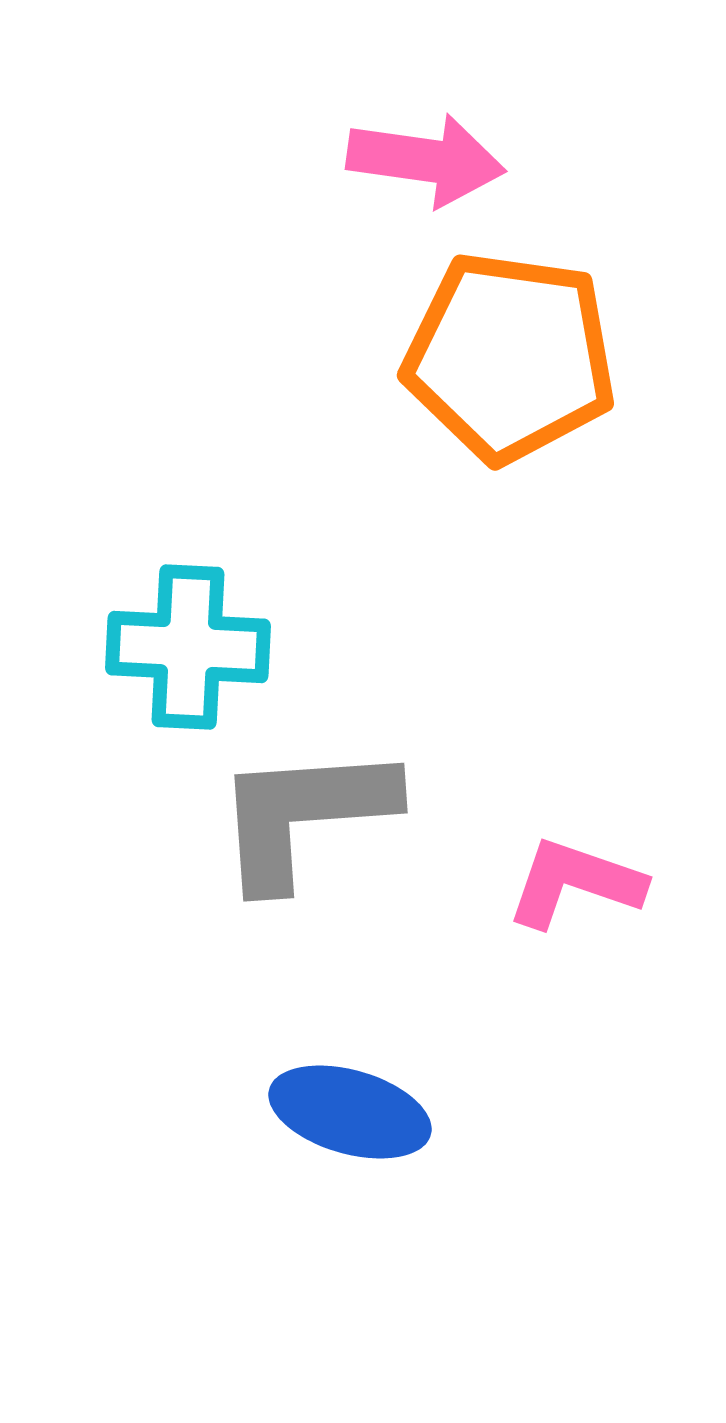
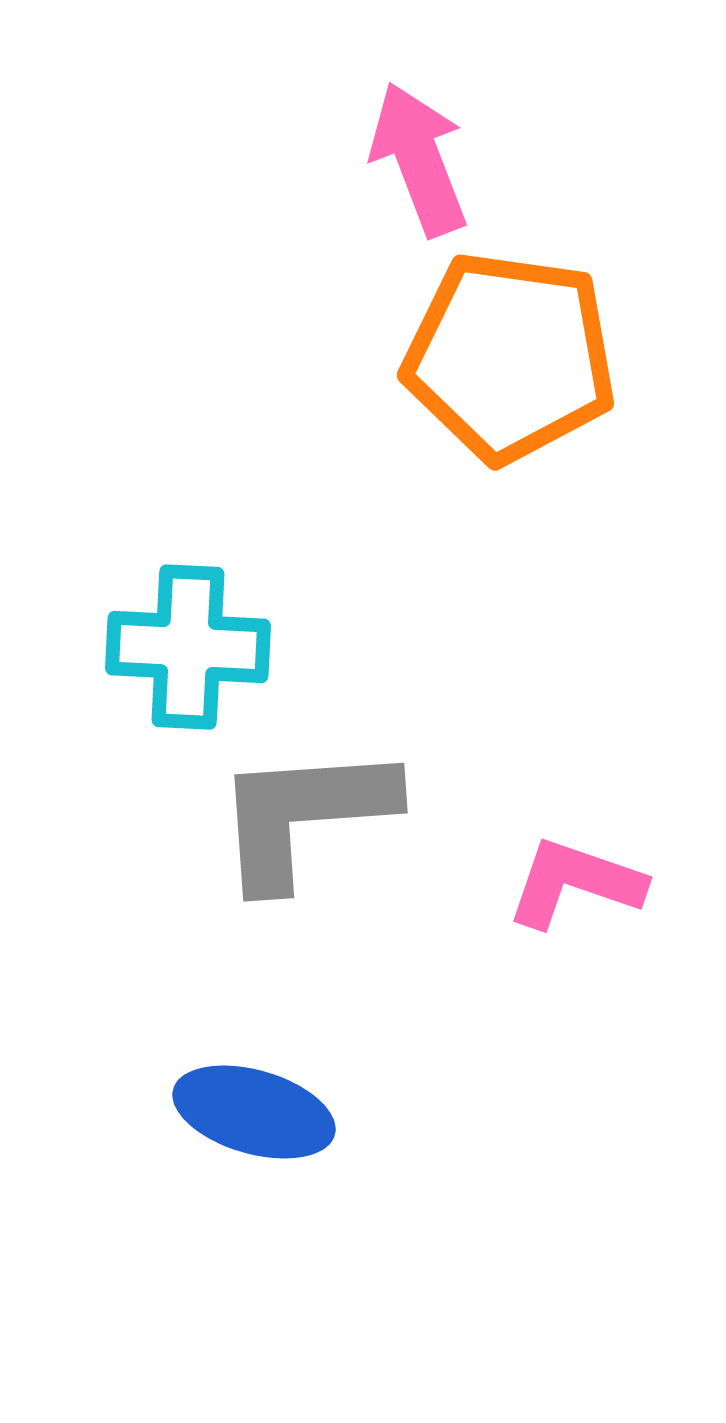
pink arrow: moved 7 px left, 1 px up; rotated 119 degrees counterclockwise
blue ellipse: moved 96 px left
